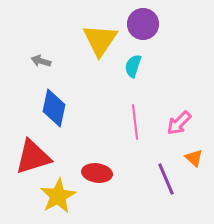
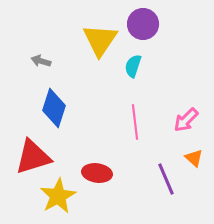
blue diamond: rotated 6 degrees clockwise
pink arrow: moved 7 px right, 3 px up
